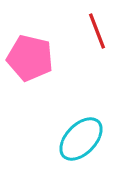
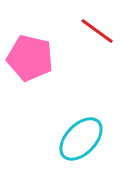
red line: rotated 33 degrees counterclockwise
